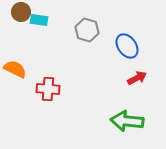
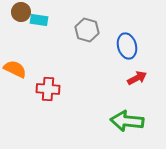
blue ellipse: rotated 20 degrees clockwise
